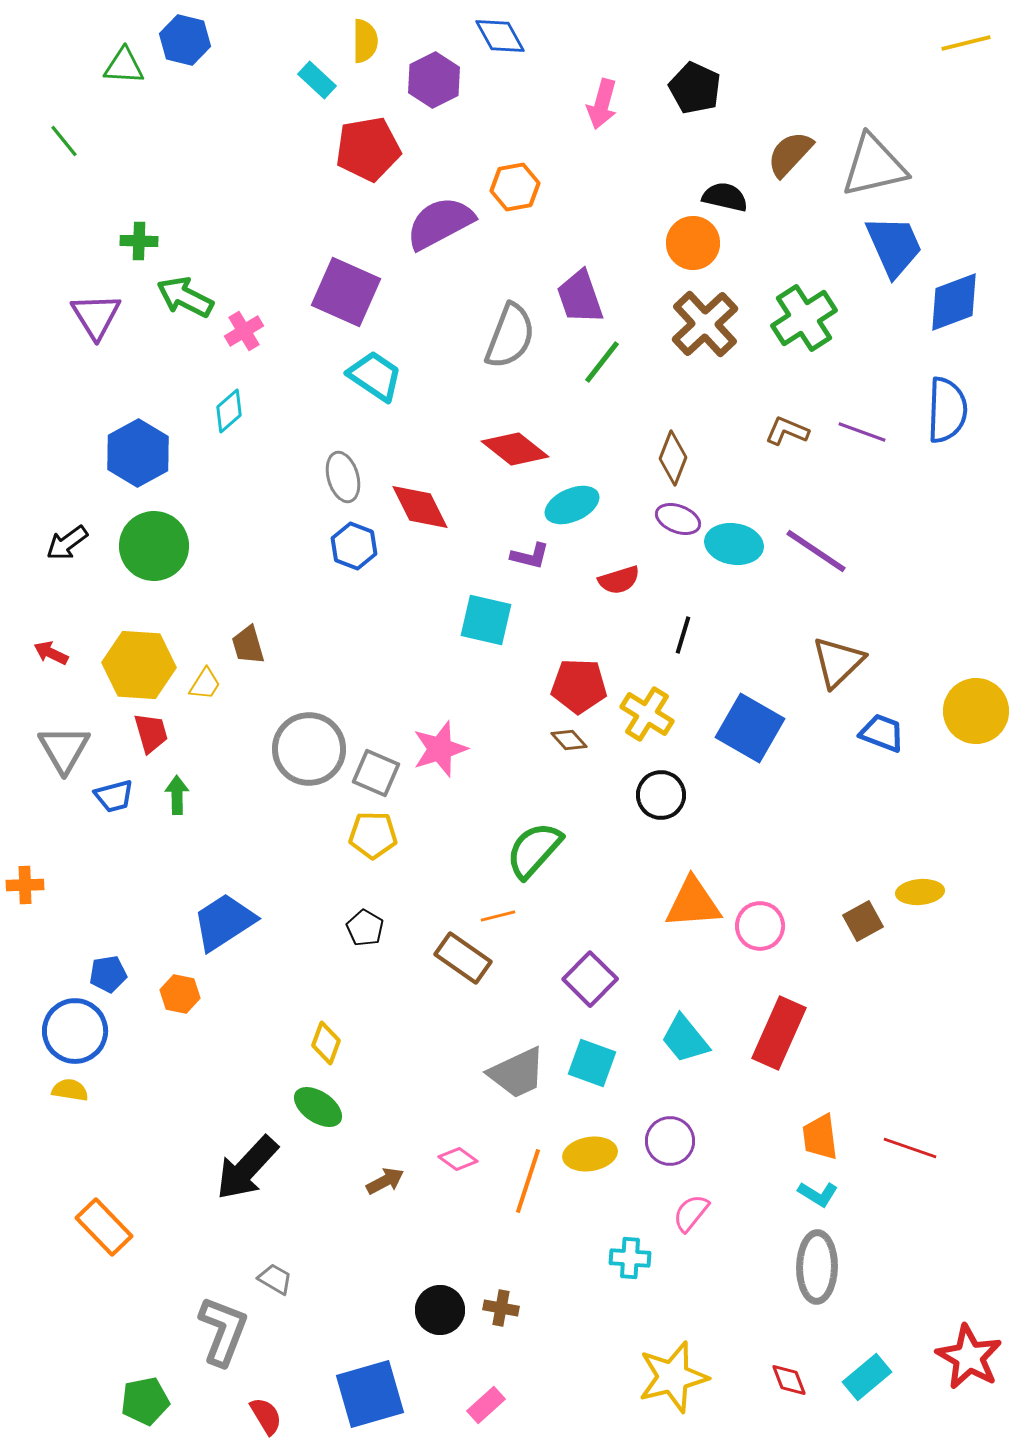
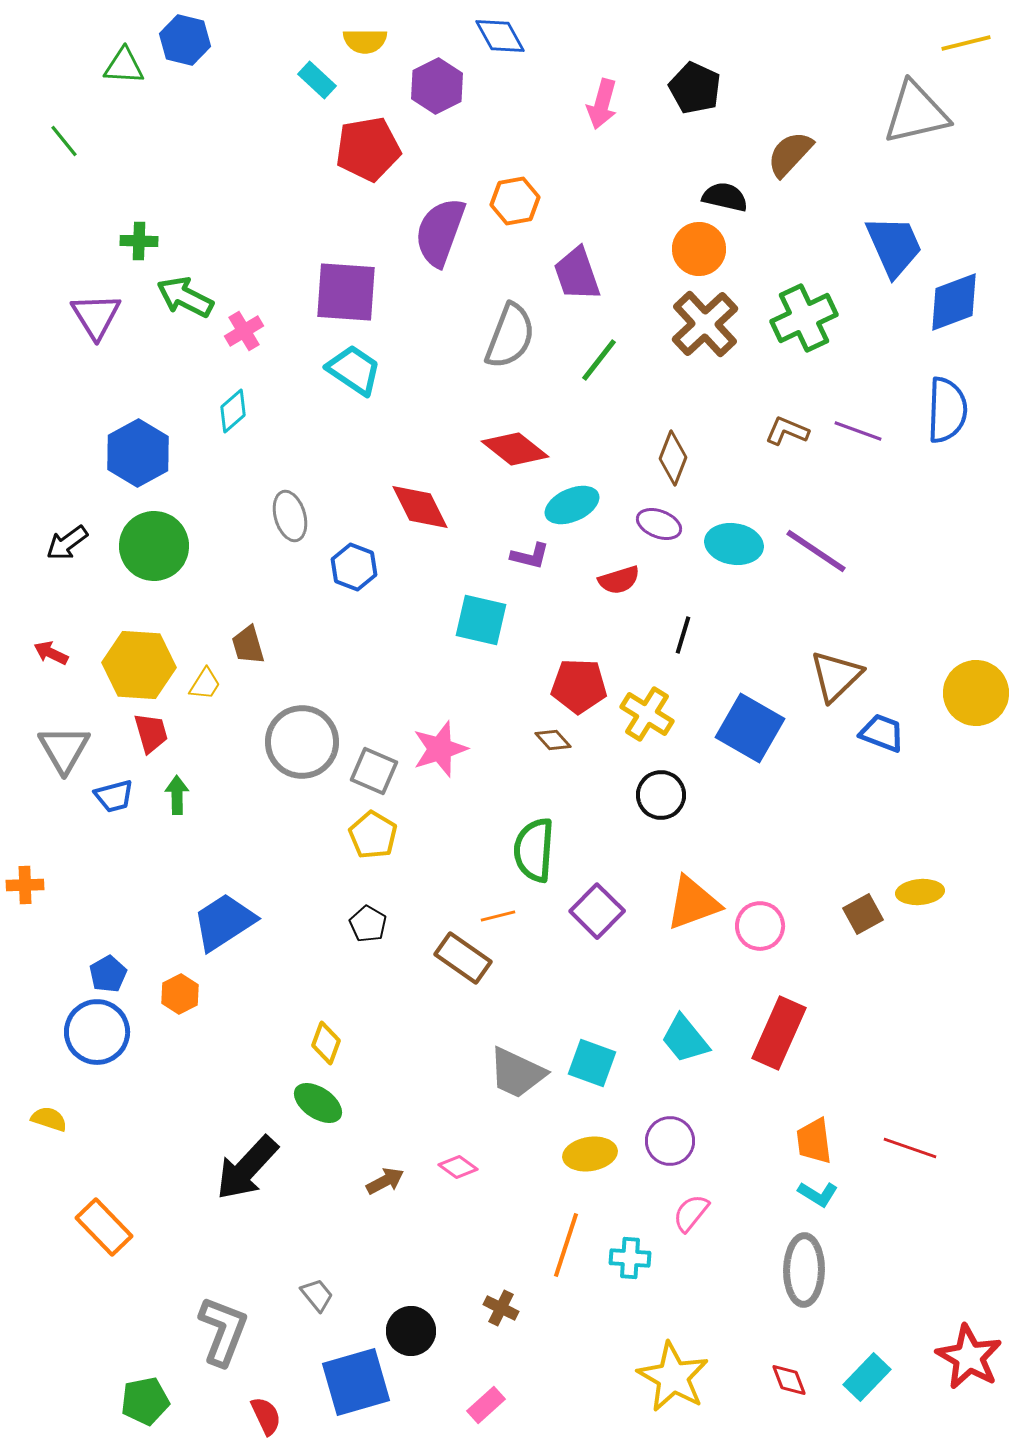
yellow semicircle at (365, 41): rotated 90 degrees clockwise
purple hexagon at (434, 80): moved 3 px right, 6 px down
gray triangle at (874, 166): moved 42 px right, 53 px up
orange hexagon at (515, 187): moved 14 px down
purple semicircle at (440, 223): moved 9 px down; rotated 42 degrees counterclockwise
orange circle at (693, 243): moved 6 px right, 6 px down
purple square at (346, 292): rotated 20 degrees counterclockwise
purple trapezoid at (580, 297): moved 3 px left, 23 px up
green cross at (804, 318): rotated 8 degrees clockwise
green line at (602, 362): moved 3 px left, 2 px up
cyan trapezoid at (375, 376): moved 21 px left, 6 px up
cyan diamond at (229, 411): moved 4 px right
purple line at (862, 432): moved 4 px left, 1 px up
gray ellipse at (343, 477): moved 53 px left, 39 px down
purple ellipse at (678, 519): moved 19 px left, 5 px down
blue hexagon at (354, 546): moved 21 px down
cyan square at (486, 620): moved 5 px left
brown triangle at (838, 662): moved 2 px left, 14 px down
yellow circle at (976, 711): moved 18 px up
brown diamond at (569, 740): moved 16 px left
gray circle at (309, 749): moved 7 px left, 7 px up
gray square at (376, 773): moved 2 px left, 2 px up
yellow pentagon at (373, 835): rotated 30 degrees clockwise
green semicircle at (534, 850): rotated 38 degrees counterclockwise
orange triangle at (693, 903): rotated 16 degrees counterclockwise
brown square at (863, 921): moved 7 px up
black pentagon at (365, 928): moved 3 px right, 4 px up
blue pentagon at (108, 974): rotated 21 degrees counterclockwise
purple square at (590, 979): moved 7 px right, 68 px up
orange hexagon at (180, 994): rotated 21 degrees clockwise
blue circle at (75, 1031): moved 22 px right, 1 px down
gray trapezoid at (517, 1073): rotated 50 degrees clockwise
yellow semicircle at (70, 1090): moved 21 px left, 29 px down; rotated 9 degrees clockwise
green ellipse at (318, 1107): moved 4 px up
orange trapezoid at (820, 1137): moved 6 px left, 4 px down
pink diamond at (458, 1159): moved 8 px down
orange line at (528, 1181): moved 38 px right, 64 px down
gray ellipse at (817, 1267): moved 13 px left, 3 px down
gray trapezoid at (275, 1279): moved 42 px right, 16 px down; rotated 21 degrees clockwise
brown cross at (501, 1308): rotated 16 degrees clockwise
black circle at (440, 1310): moved 29 px left, 21 px down
yellow star at (673, 1377): rotated 28 degrees counterclockwise
cyan rectangle at (867, 1377): rotated 6 degrees counterclockwise
blue square at (370, 1394): moved 14 px left, 12 px up
red semicircle at (266, 1416): rotated 6 degrees clockwise
